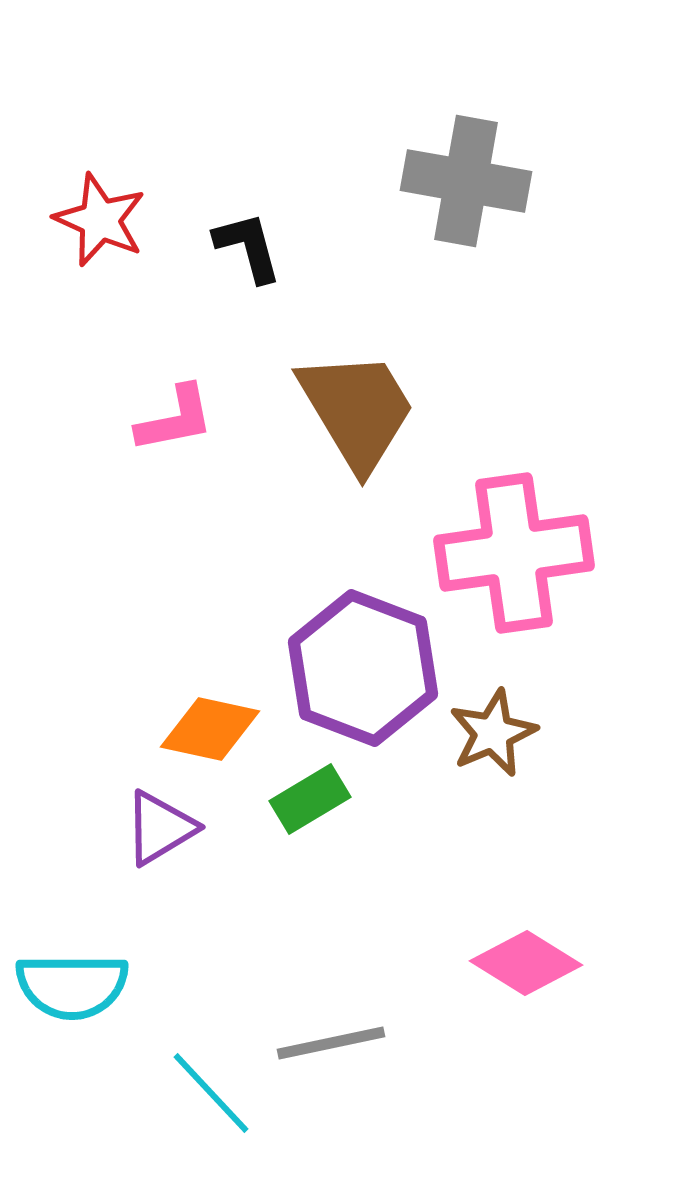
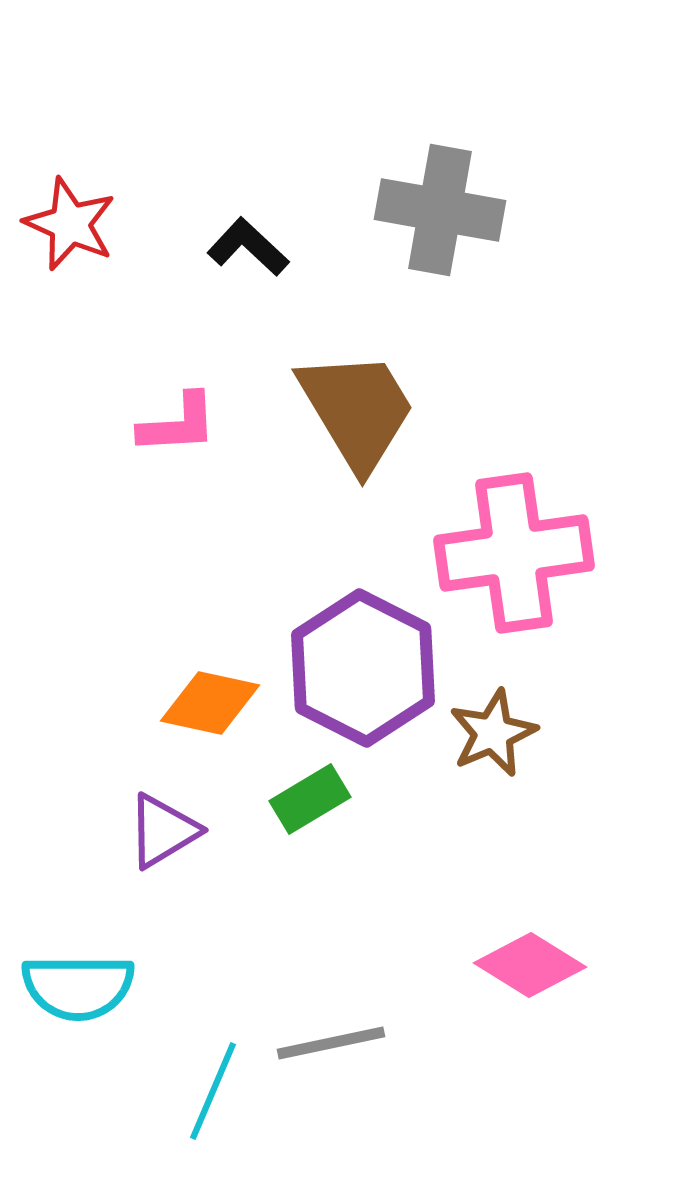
gray cross: moved 26 px left, 29 px down
red star: moved 30 px left, 4 px down
black L-shape: rotated 32 degrees counterclockwise
pink L-shape: moved 3 px right, 5 px down; rotated 8 degrees clockwise
purple hexagon: rotated 6 degrees clockwise
orange diamond: moved 26 px up
purple triangle: moved 3 px right, 3 px down
pink diamond: moved 4 px right, 2 px down
cyan semicircle: moved 6 px right, 1 px down
cyan line: moved 2 px right, 2 px up; rotated 66 degrees clockwise
